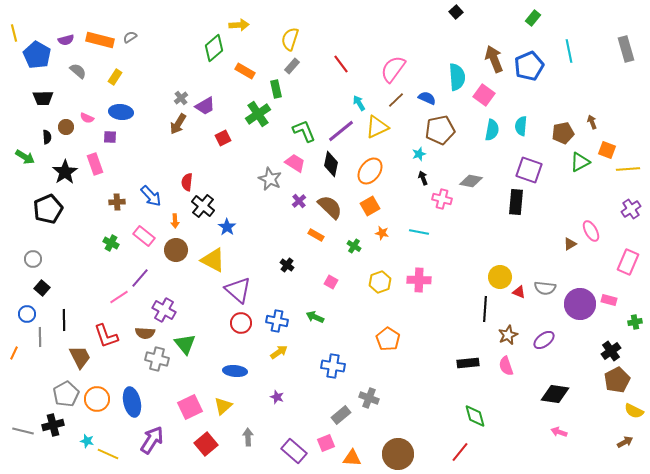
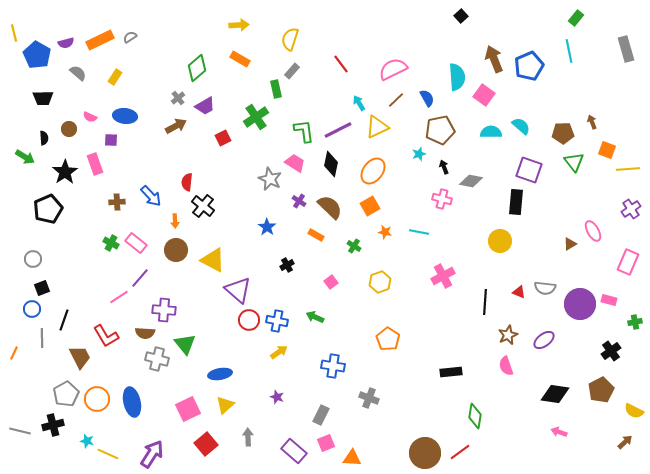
black square at (456, 12): moved 5 px right, 4 px down
green rectangle at (533, 18): moved 43 px right
purple semicircle at (66, 40): moved 3 px down
orange rectangle at (100, 40): rotated 40 degrees counterclockwise
green diamond at (214, 48): moved 17 px left, 20 px down
gray rectangle at (292, 66): moved 5 px down
pink semicircle at (393, 69): rotated 28 degrees clockwise
gray semicircle at (78, 71): moved 2 px down
orange rectangle at (245, 71): moved 5 px left, 12 px up
gray cross at (181, 98): moved 3 px left
blue semicircle at (427, 98): rotated 36 degrees clockwise
blue ellipse at (121, 112): moved 4 px right, 4 px down
green cross at (258, 114): moved 2 px left, 3 px down
pink semicircle at (87, 118): moved 3 px right, 1 px up
brown arrow at (178, 124): moved 2 px left, 2 px down; rotated 150 degrees counterclockwise
cyan semicircle at (521, 126): rotated 126 degrees clockwise
brown circle at (66, 127): moved 3 px right, 2 px down
cyan semicircle at (492, 130): moved 1 px left, 2 px down; rotated 100 degrees counterclockwise
green L-shape at (304, 131): rotated 15 degrees clockwise
purple line at (341, 131): moved 3 px left, 1 px up; rotated 12 degrees clockwise
brown pentagon at (563, 133): rotated 10 degrees clockwise
black semicircle at (47, 137): moved 3 px left, 1 px down
purple square at (110, 137): moved 1 px right, 3 px down
green triangle at (580, 162): moved 6 px left; rotated 40 degrees counterclockwise
orange ellipse at (370, 171): moved 3 px right
black arrow at (423, 178): moved 21 px right, 11 px up
purple cross at (299, 201): rotated 16 degrees counterclockwise
blue star at (227, 227): moved 40 px right
pink ellipse at (591, 231): moved 2 px right
orange star at (382, 233): moved 3 px right, 1 px up
pink rectangle at (144, 236): moved 8 px left, 7 px down
black cross at (287, 265): rotated 24 degrees clockwise
yellow circle at (500, 277): moved 36 px up
pink cross at (419, 280): moved 24 px right, 4 px up; rotated 30 degrees counterclockwise
pink square at (331, 282): rotated 24 degrees clockwise
black square at (42, 288): rotated 28 degrees clockwise
black line at (485, 309): moved 7 px up
purple cross at (164, 310): rotated 25 degrees counterclockwise
blue circle at (27, 314): moved 5 px right, 5 px up
black line at (64, 320): rotated 20 degrees clockwise
red circle at (241, 323): moved 8 px right, 3 px up
red L-shape at (106, 336): rotated 12 degrees counterclockwise
gray line at (40, 337): moved 2 px right, 1 px down
black rectangle at (468, 363): moved 17 px left, 9 px down
blue ellipse at (235, 371): moved 15 px left, 3 px down; rotated 15 degrees counterclockwise
brown pentagon at (617, 380): moved 16 px left, 10 px down
yellow triangle at (223, 406): moved 2 px right, 1 px up
pink square at (190, 407): moved 2 px left, 2 px down
gray rectangle at (341, 415): moved 20 px left; rotated 24 degrees counterclockwise
green diamond at (475, 416): rotated 25 degrees clockwise
gray line at (23, 431): moved 3 px left
purple arrow at (152, 440): moved 14 px down
brown arrow at (625, 442): rotated 14 degrees counterclockwise
red line at (460, 452): rotated 15 degrees clockwise
brown circle at (398, 454): moved 27 px right, 1 px up
